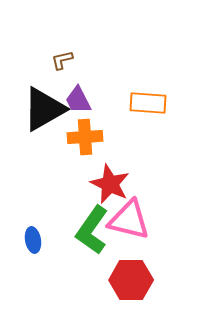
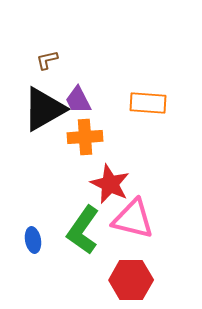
brown L-shape: moved 15 px left
pink triangle: moved 4 px right, 1 px up
green L-shape: moved 9 px left
